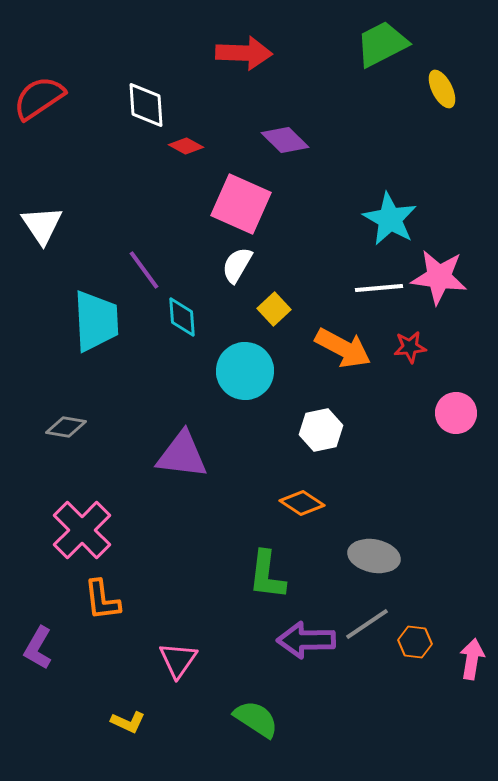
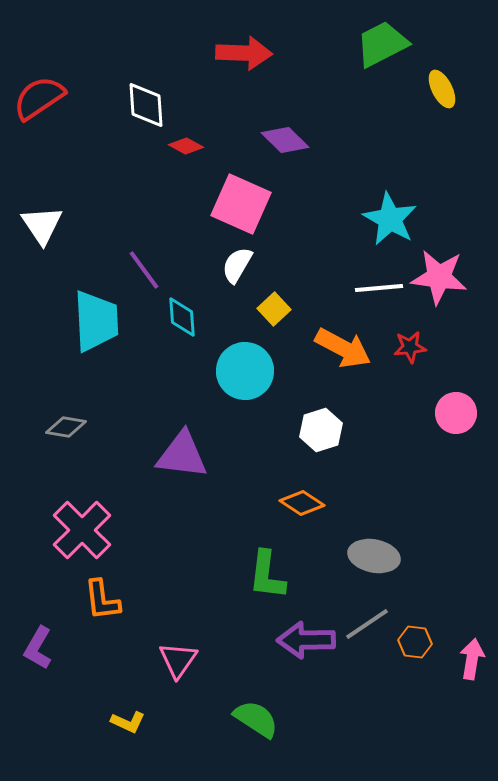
white hexagon: rotated 6 degrees counterclockwise
